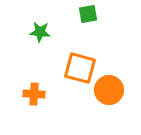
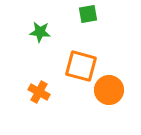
orange square: moved 1 px right, 2 px up
orange cross: moved 5 px right, 2 px up; rotated 25 degrees clockwise
